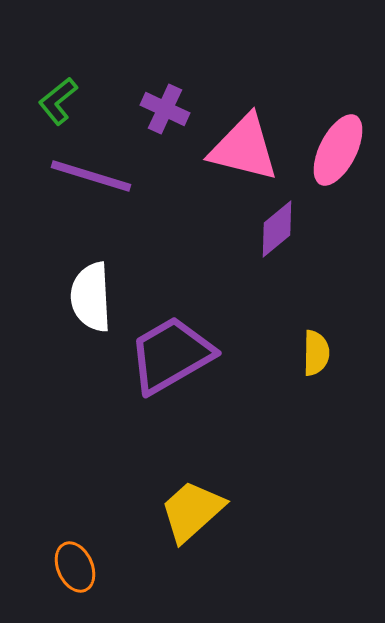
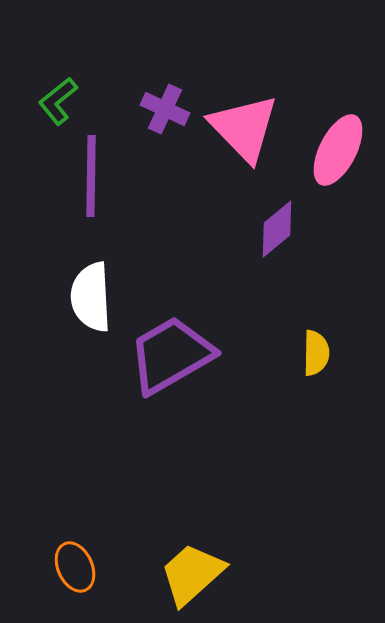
pink triangle: moved 20 px up; rotated 32 degrees clockwise
purple line: rotated 74 degrees clockwise
yellow trapezoid: moved 63 px down
